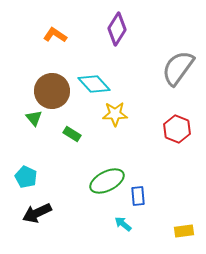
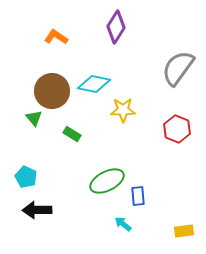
purple diamond: moved 1 px left, 2 px up
orange L-shape: moved 1 px right, 2 px down
cyan diamond: rotated 36 degrees counterclockwise
yellow star: moved 8 px right, 4 px up
black arrow: moved 3 px up; rotated 24 degrees clockwise
